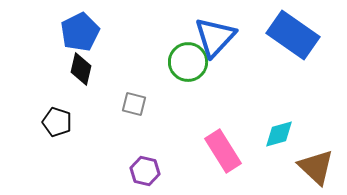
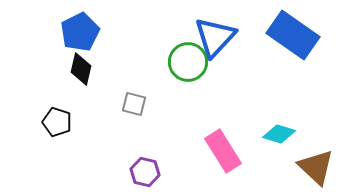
cyan diamond: rotated 32 degrees clockwise
purple hexagon: moved 1 px down
